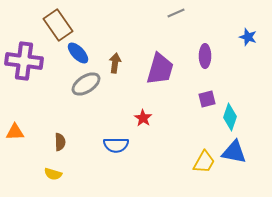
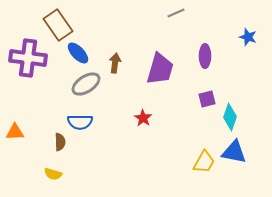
purple cross: moved 4 px right, 3 px up
blue semicircle: moved 36 px left, 23 px up
